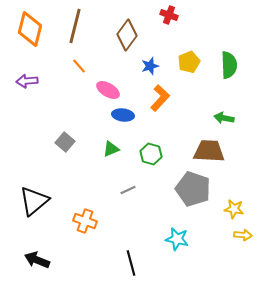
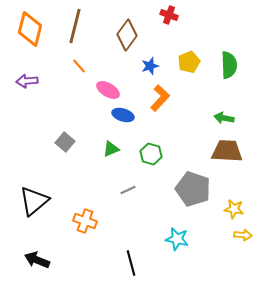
blue ellipse: rotated 10 degrees clockwise
brown trapezoid: moved 18 px right
